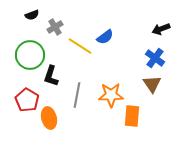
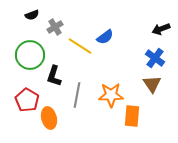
black L-shape: moved 3 px right
